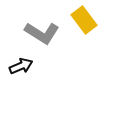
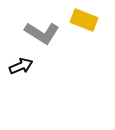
yellow rectangle: rotated 32 degrees counterclockwise
